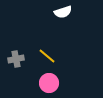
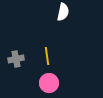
white semicircle: rotated 60 degrees counterclockwise
yellow line: rotated 42 degrees clockwise
